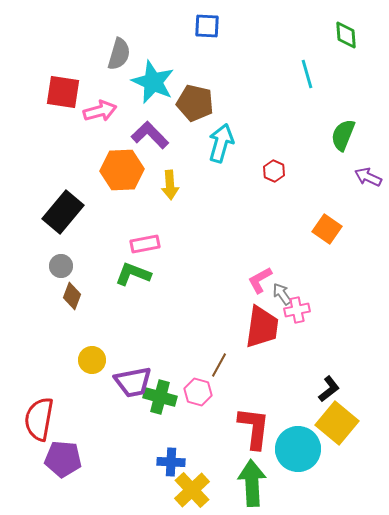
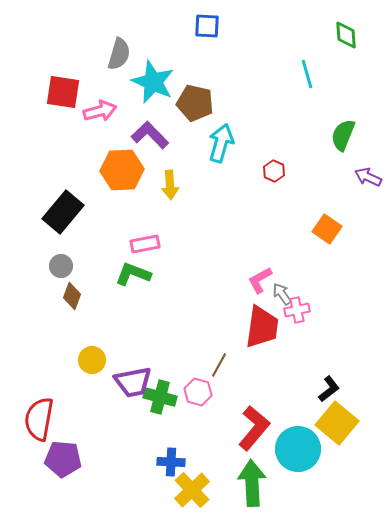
red L-shape: rotated 33 degrees clockwise
